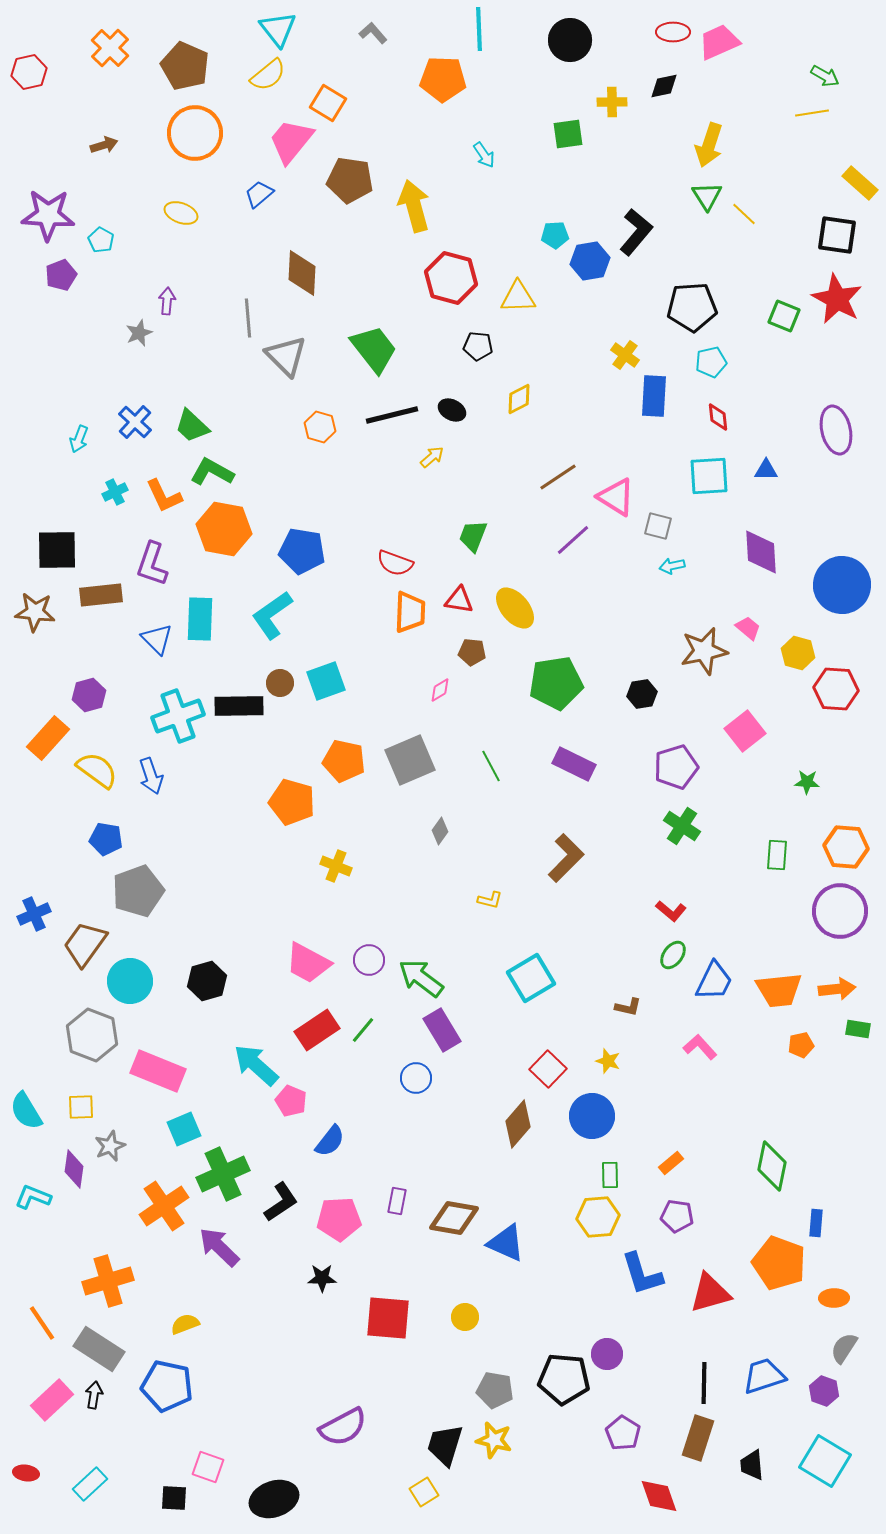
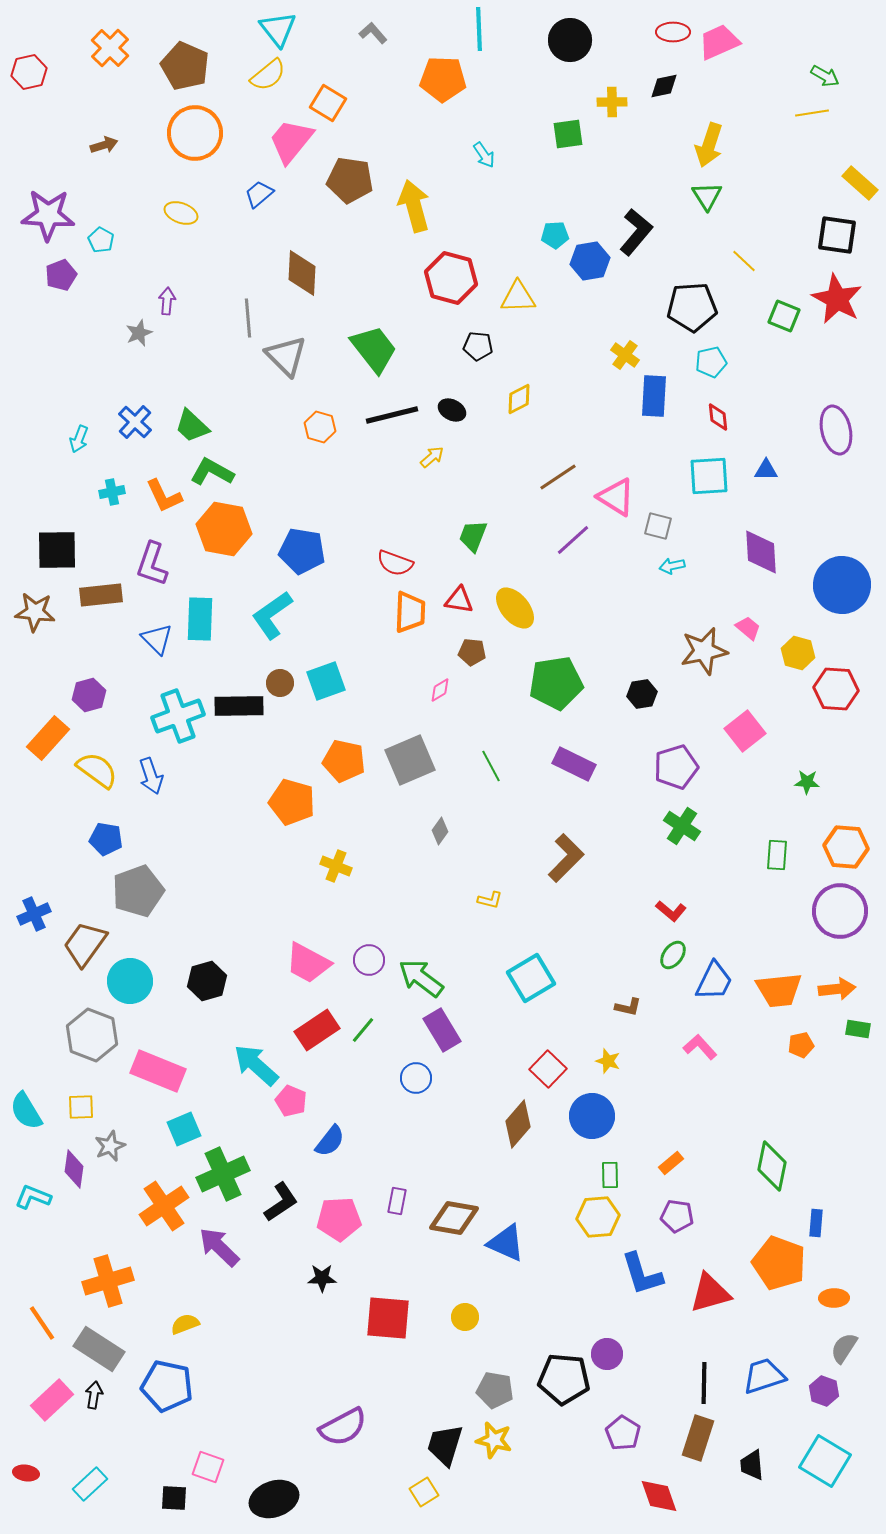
yellow line at (744, 214): moved 47 px down
cyan cross at (115, 492): moved 3 px left; rotated 15 degrees clockwise
